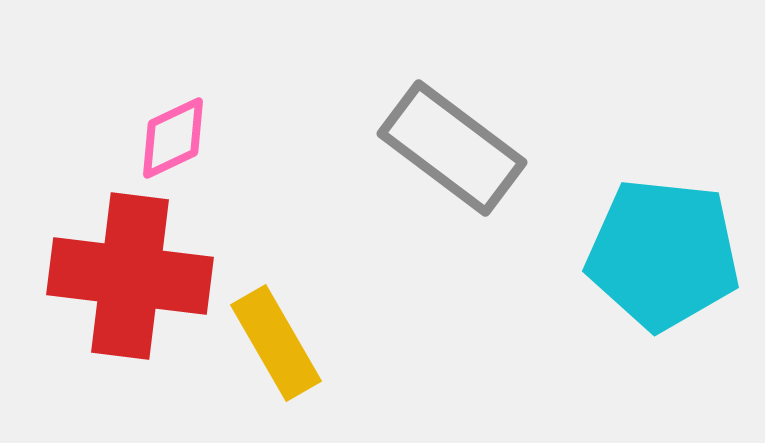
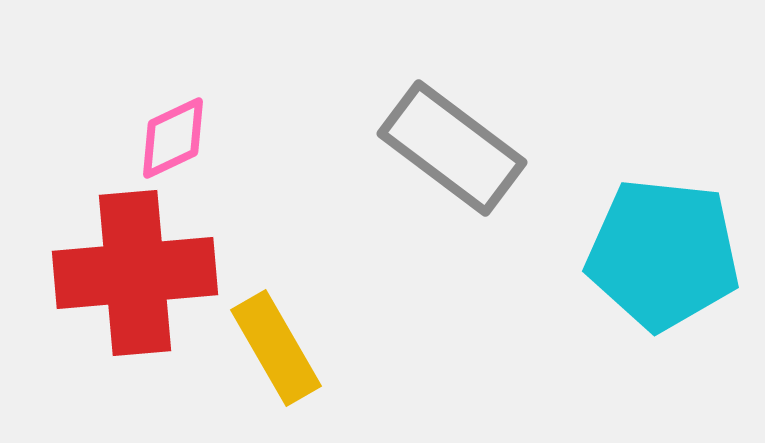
red cross: moved 5 px right, 3 px up; rotated 12 degrees counterclockwise
yellow rectangle: moved 5 px down
